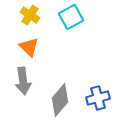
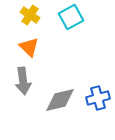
gray diamond: rotated 36 degrees clockwise
